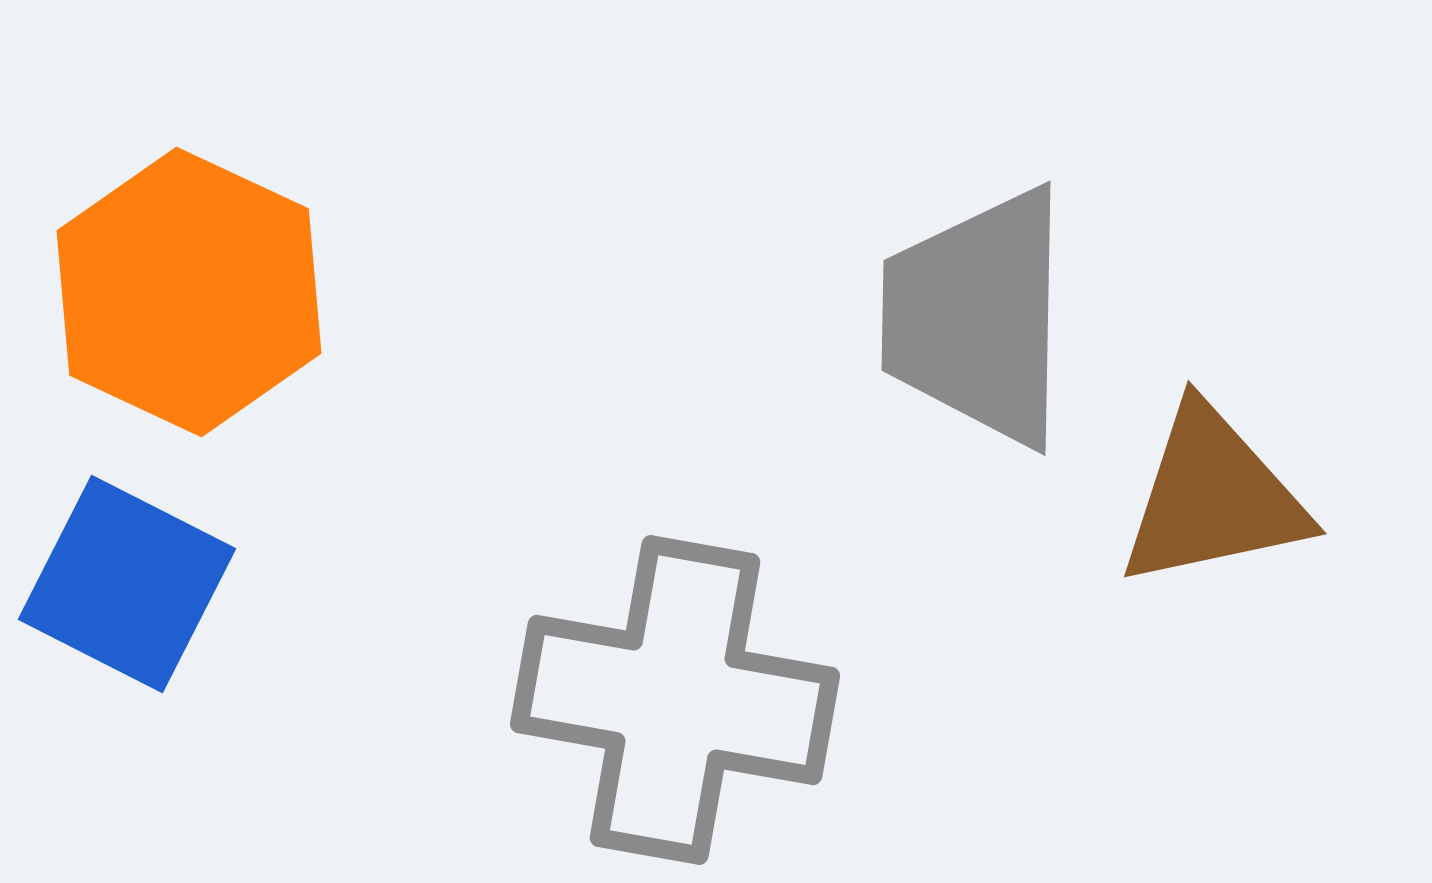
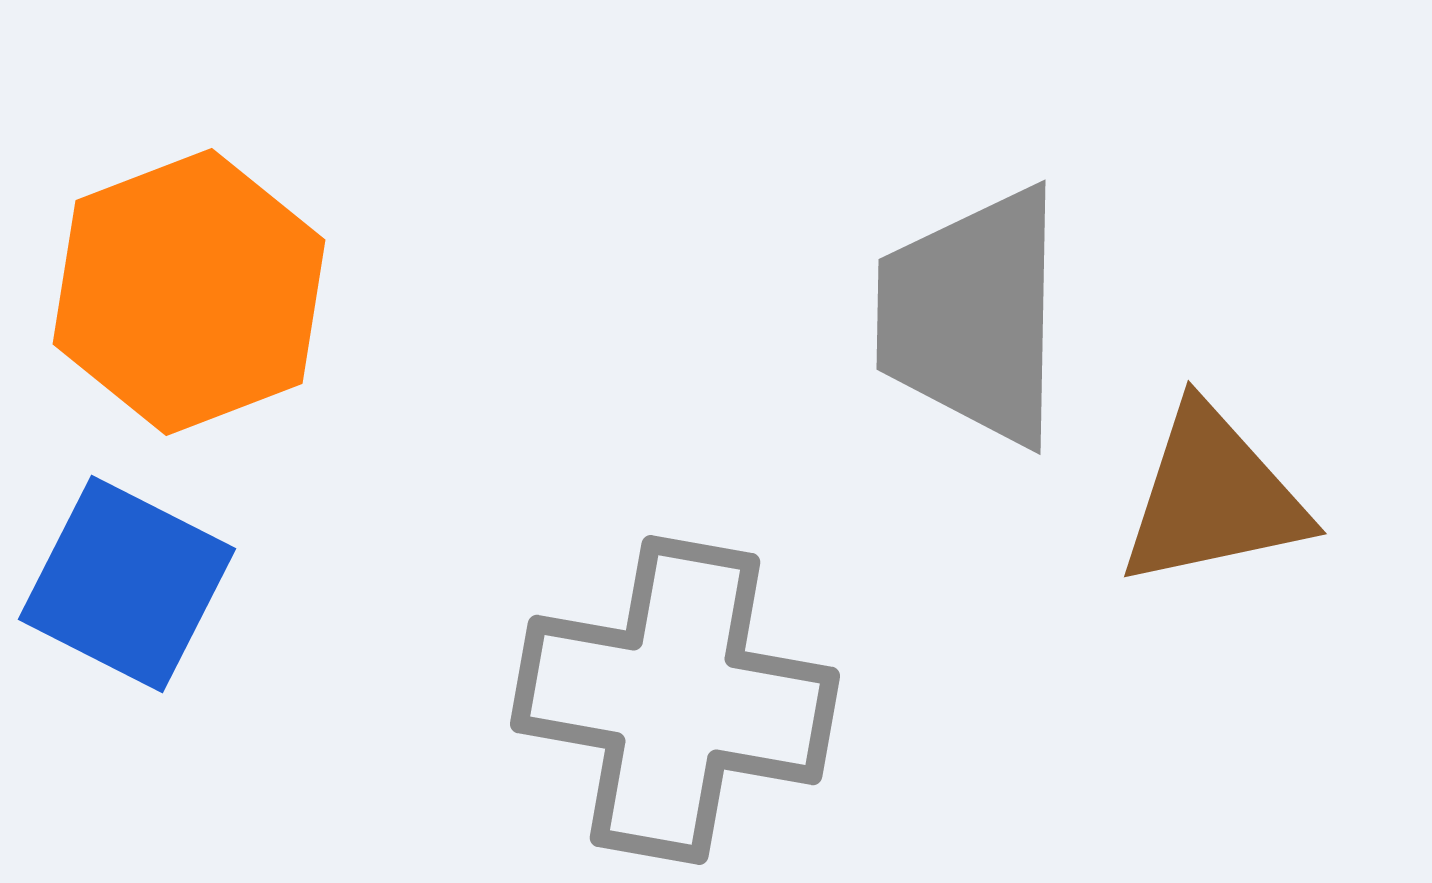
orange hexagon: rotated 14 degrees clockwise
gray trapezoid: moved 5 px left, 1 px up
